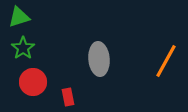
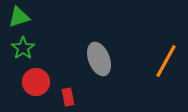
gray ellipse: rotated 16 degrees counterclockwise
red circle: moved 3 px right
